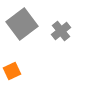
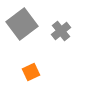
orange square: moved 19 px right, 1 px down
